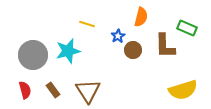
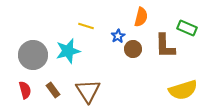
yellow line: moved 1 px left, 2 px down
brown circle: moved 1 px up
